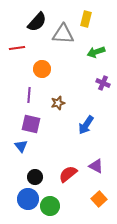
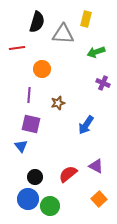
black semicircle: rotated 25 degrees counterclockwise
